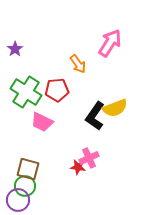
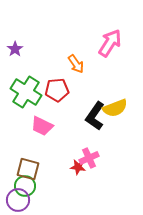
orange arrow: moved 2 px left
pink trapezoid: moved 4 px down
